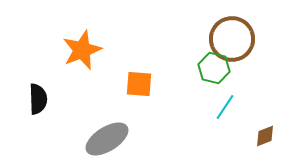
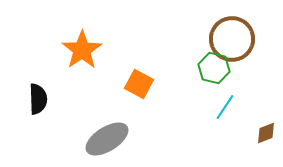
orange star: rotated 12 degrees counterclockwise
orange square: rotated 24 degrees clockwise
brown diamond: moved 1 px right, 3 px up
